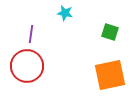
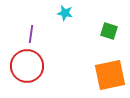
green square: moved 1 px left, 1 px up
